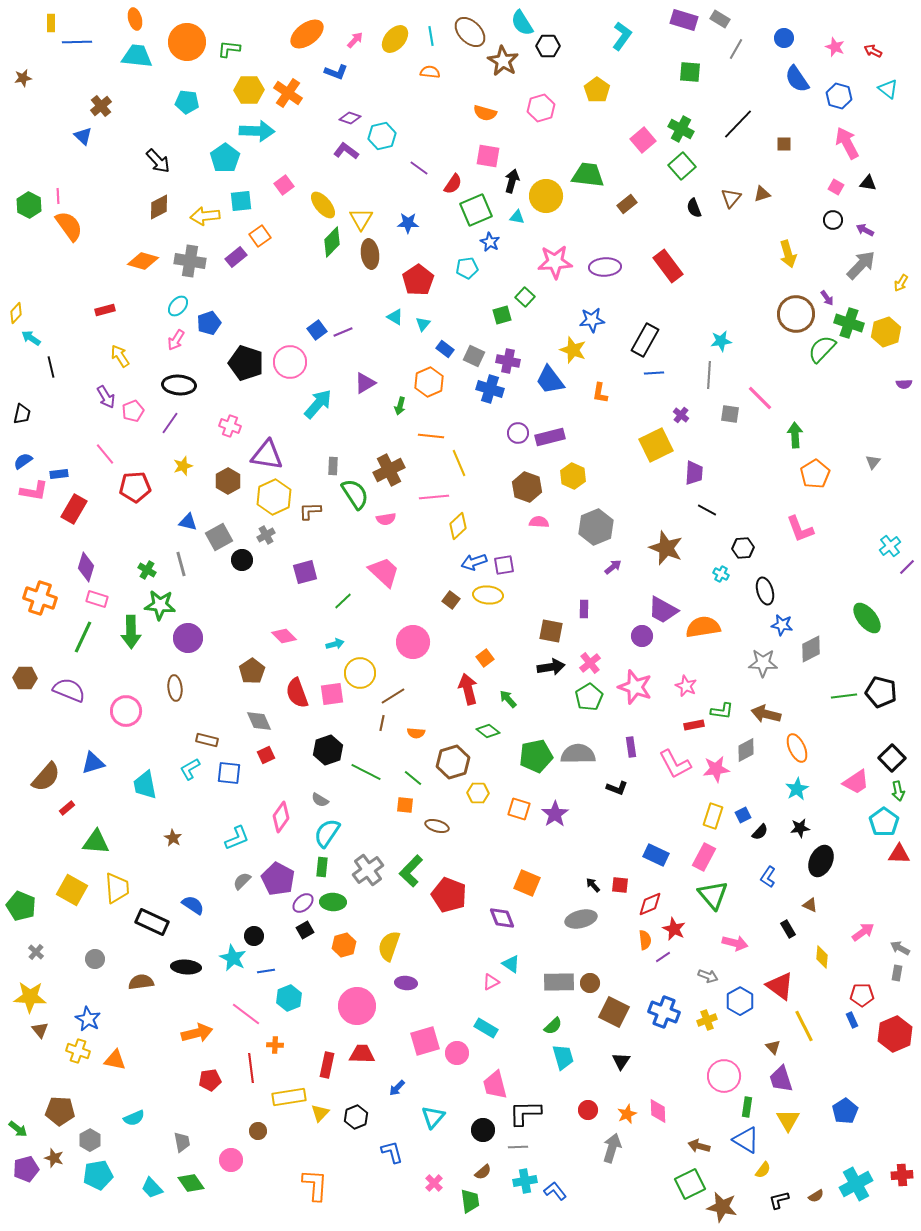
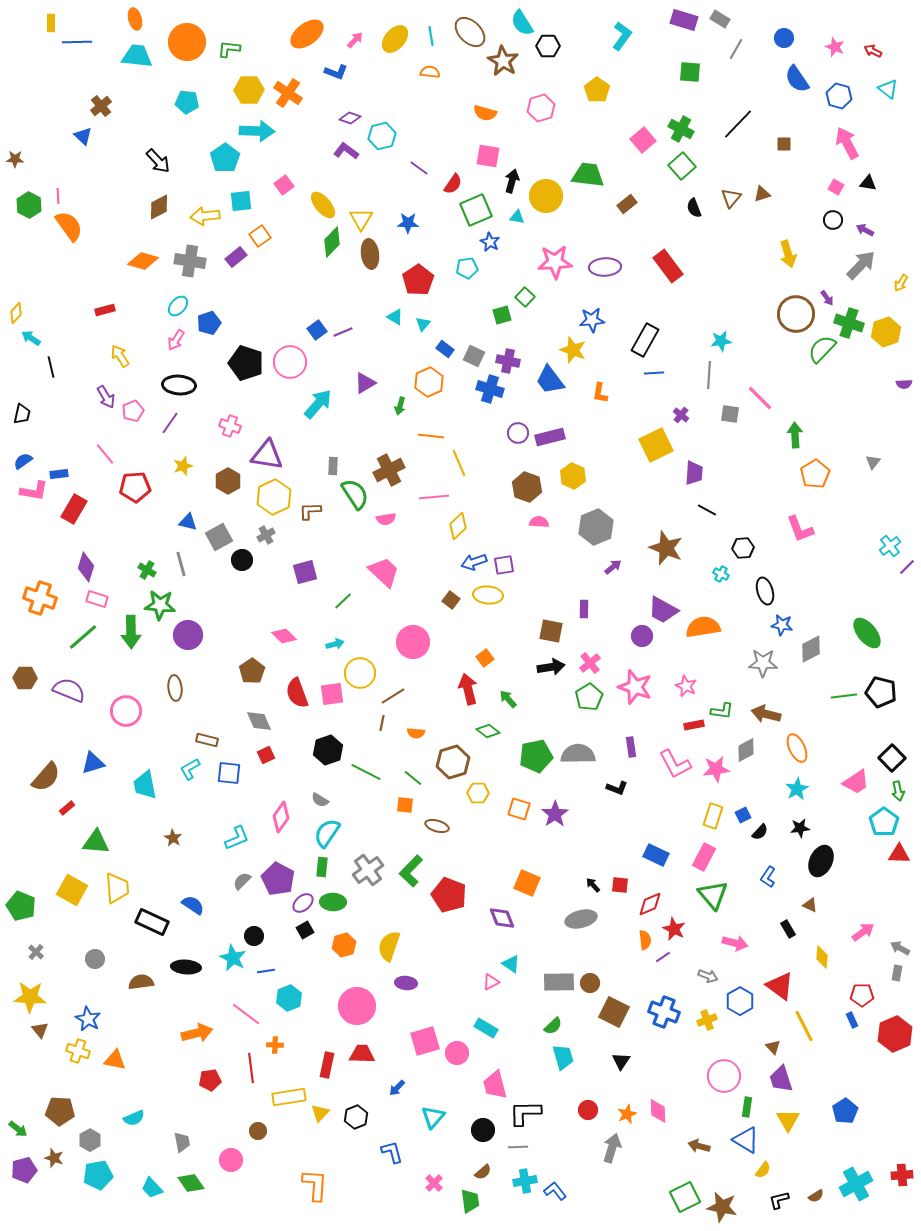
brown star at (23, 78): moved 8 px left, 81 px down; rotated 12 degrees clockwise
green ellipse at (867, 618): moved 15 px down
green line at (83, 637): rotated 24 degrees clockwise
purple circle at (188, 638): moved 3 px up
purple pentagon at (26, 1169): moved 2 px left, 1 px down
green square at (690, 1184): moved 5 px left, 13 px down
